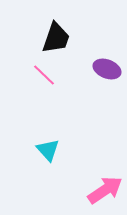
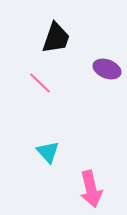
pink line: moved 4 px left, 8 px down
cyan triangle: moved 2 px down
pink arrow: moved 14 px left, 1 px up; rotated 111 degrees clockwise
